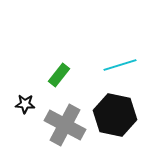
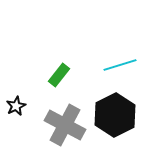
black star: moved 9 px left, 2 px down; rotated 30 degrees counterclockwise
black hexagon: rotated 21 degrees clockwise
